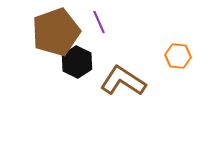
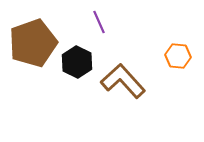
brown pentagon: moved 23 px left, 11 px down
brown L-shape: rotated 15 degrees clockwise
